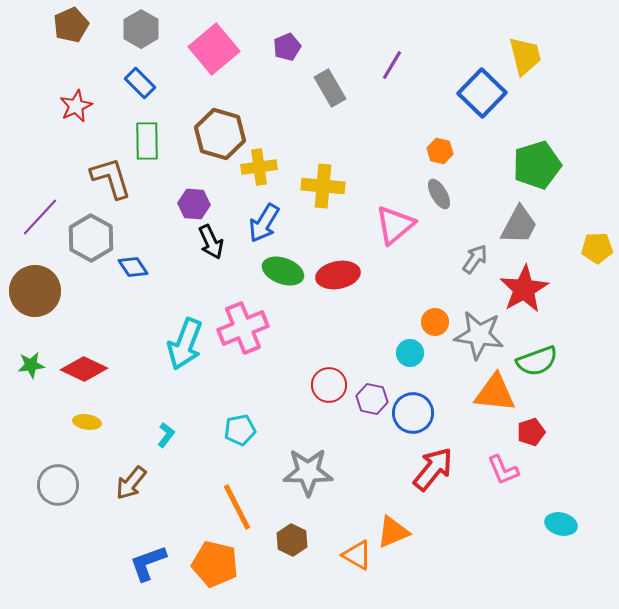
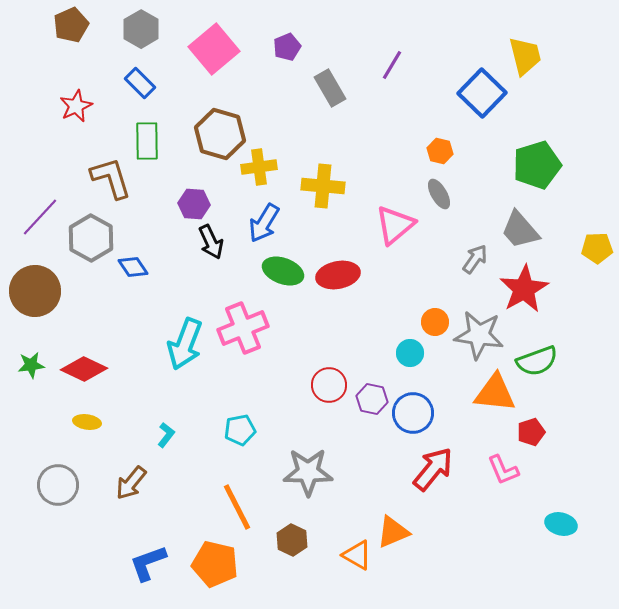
gray trapezoid at (519, 225): moved 1 px right, 5 px down; rotated 111 degrees clockwise
